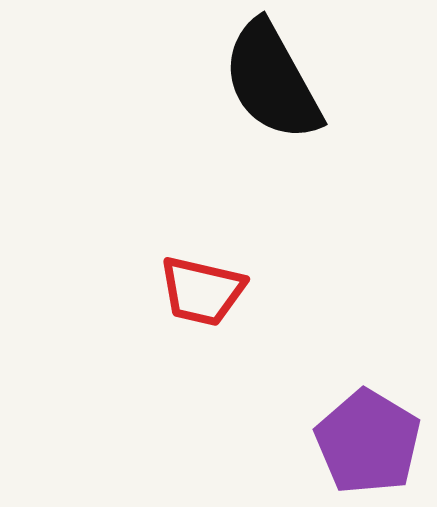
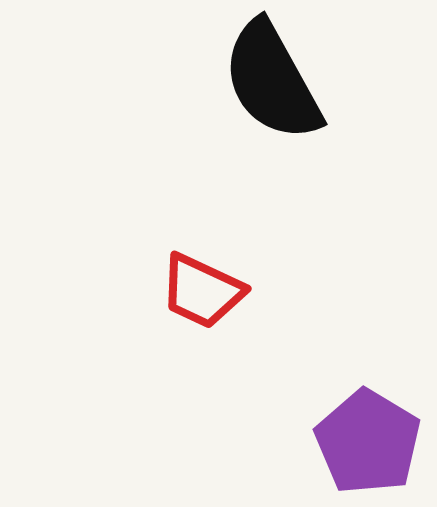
red trapezoid: rotated 12 degrees clockwise
